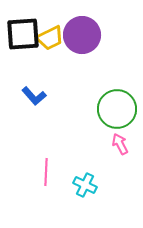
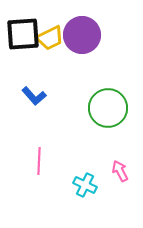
green circle: moved 9 px left, 1 px up
pink arrow: moved 27 px down
pink line: moved 7 px left, 11 px up
